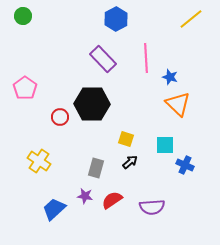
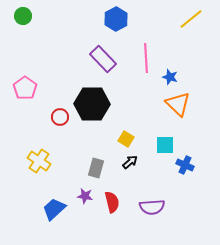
yellow square: rotated 14 degrees clockwise
red semicircle: moved 2 px down; rotated 110 degrees clockwise
